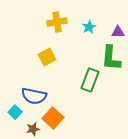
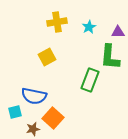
green L-shape: moved 1 px left, 1 px up
cyan square: rotated 32 degrees clockwise
